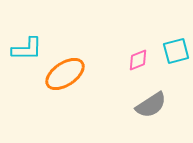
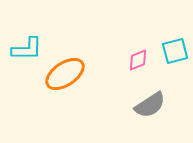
cyan square: moved 1 px left
gray semicircle: moved 1 px left
